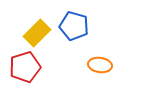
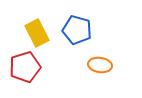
blue pentagon: moved 3 px right, 4 px down
yellow rectangle: rotated 72 degrees counterclockwise
